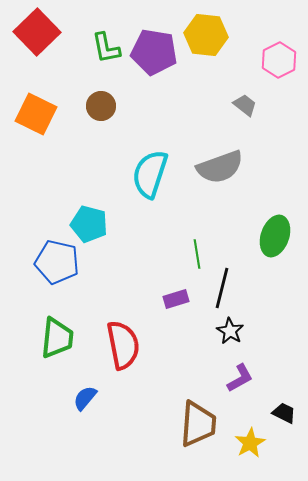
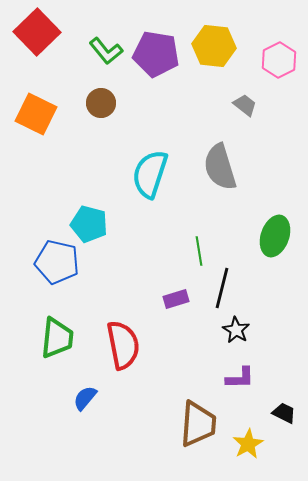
yellow hexagon: moved 8 px right, 11 px down
green L-shape: moved 3 px down; rotated 28 degrees counterclockwise
purple pentagon: moved 2 px right, 2 px down
brown circle: moved 3 px up
gray semicircle: rotated 93 degrees clockwise
green line: moved 2 px right, 3 px up
black star: moved 6 px right, 1 px up
purple L-shape: rotated 28 degrees clockwise
yellow star: moved 2 px left, 1 px down
